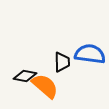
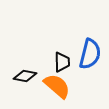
blue semicircle: rotated 96 degrees clockwise
orange semicircle: moved 12 px right
